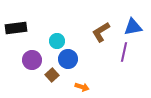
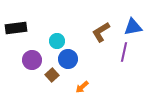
orange arrow: rotated 120 degrees clockwise
